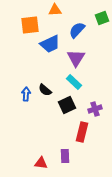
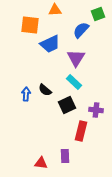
green square: moved 4 px left, 4 px up
orange square: rotated 12 degrees clockwise
blue semicircle: moved 4 px right
purple cross: moved 1 px right, 1 px down; rotated 24 degrees clockwise
red rectangle: moved 1 px left, 1 px up
